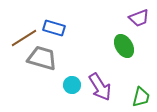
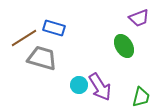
cyan circle: moved 7 px right
